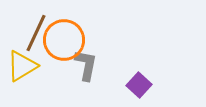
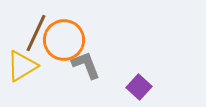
gray L-shape: rotated 32 degrees counterclockwise
purple square: moved 2 px down
